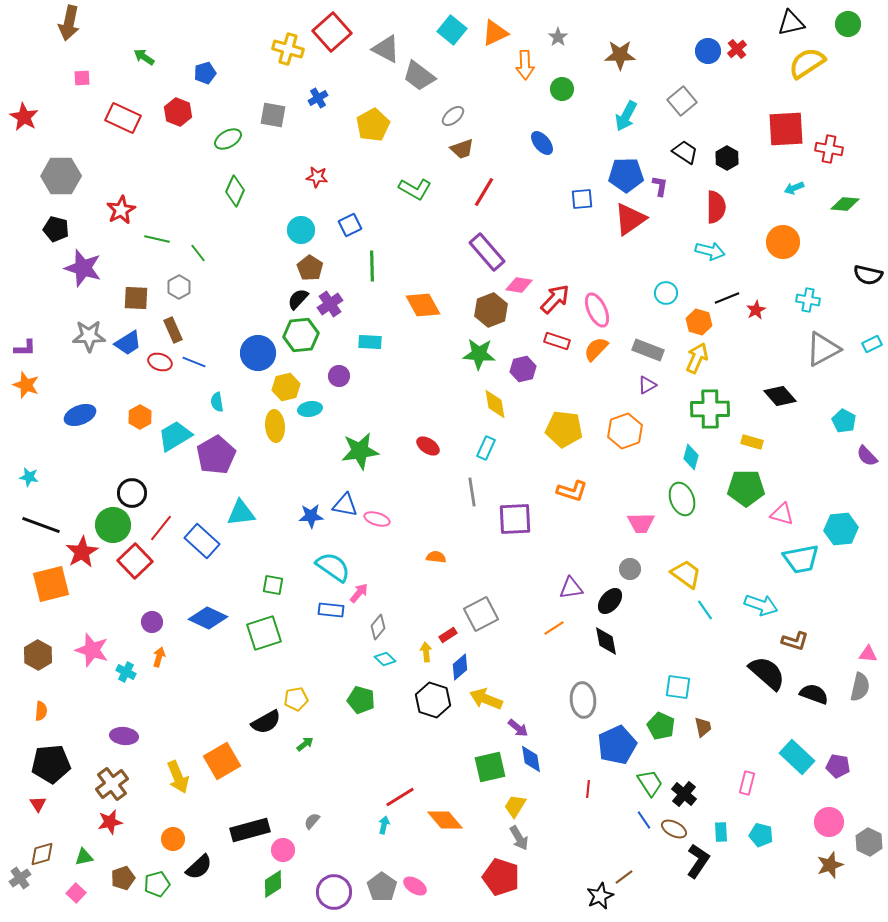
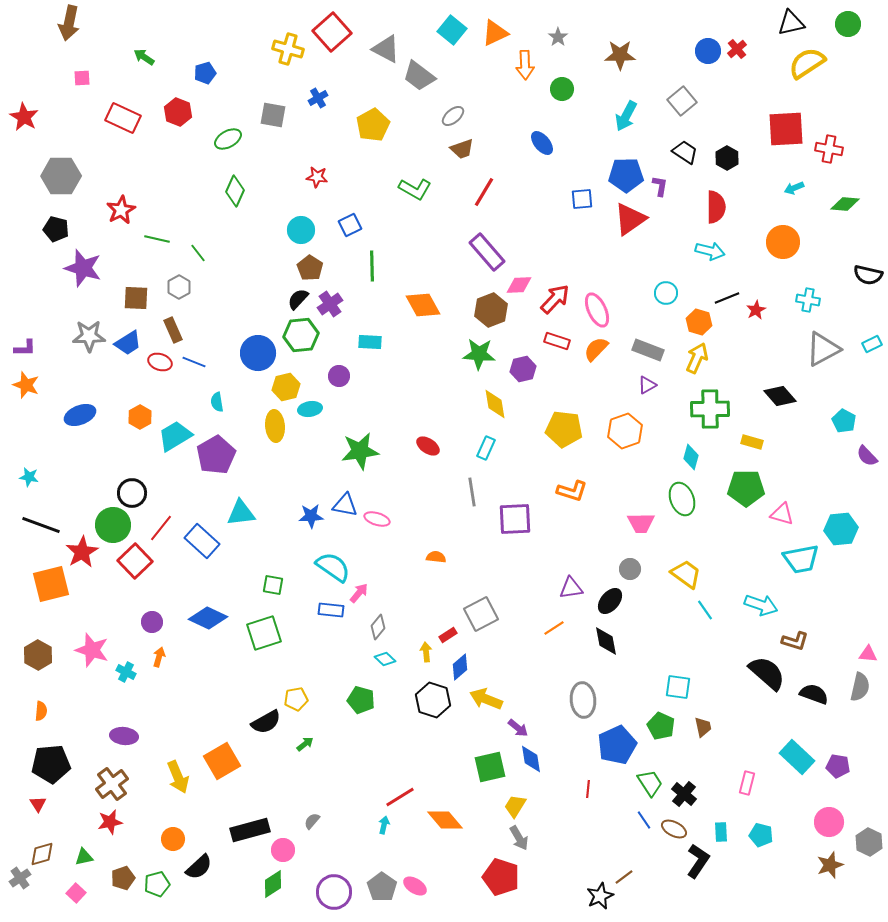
pink diamond at (519, 285): rotated 12 degrees counterclockwise
